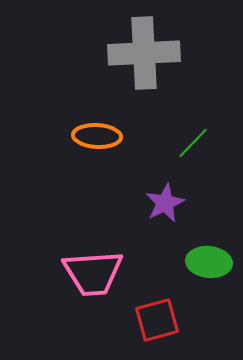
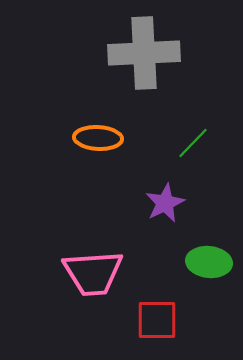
orange ellipse: moved 1 px right, 2 px down
red square: rotated 15 degrees clockwise
